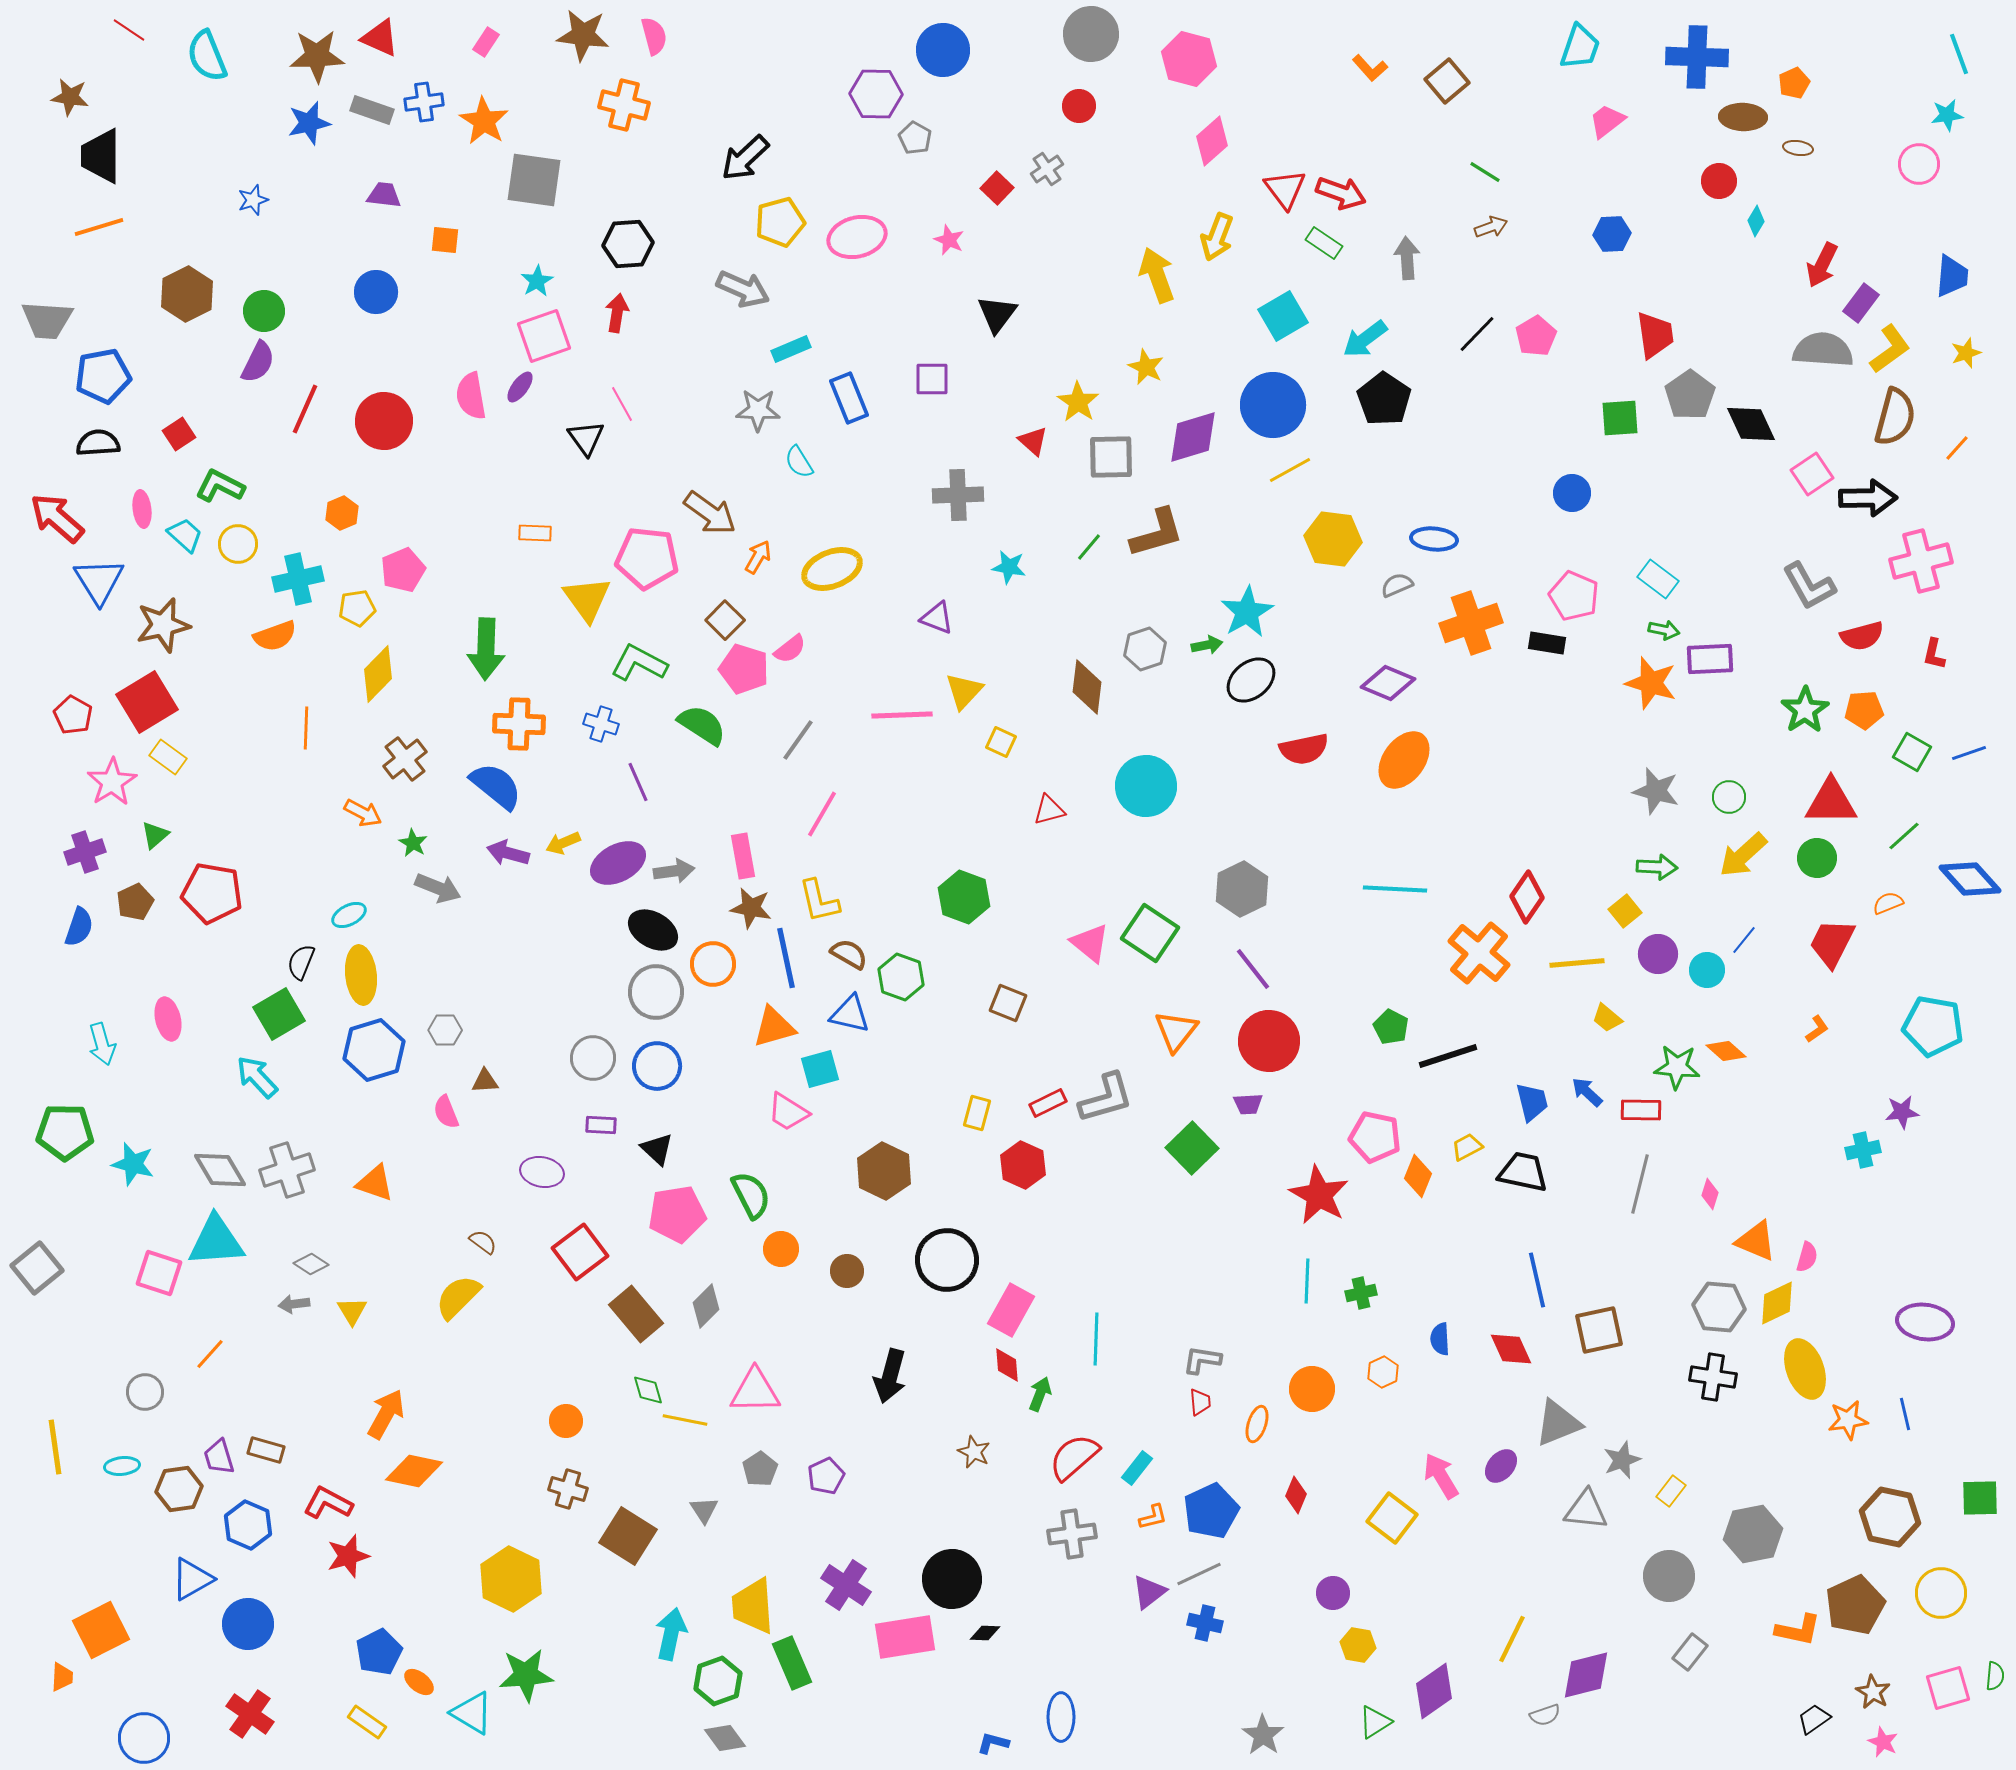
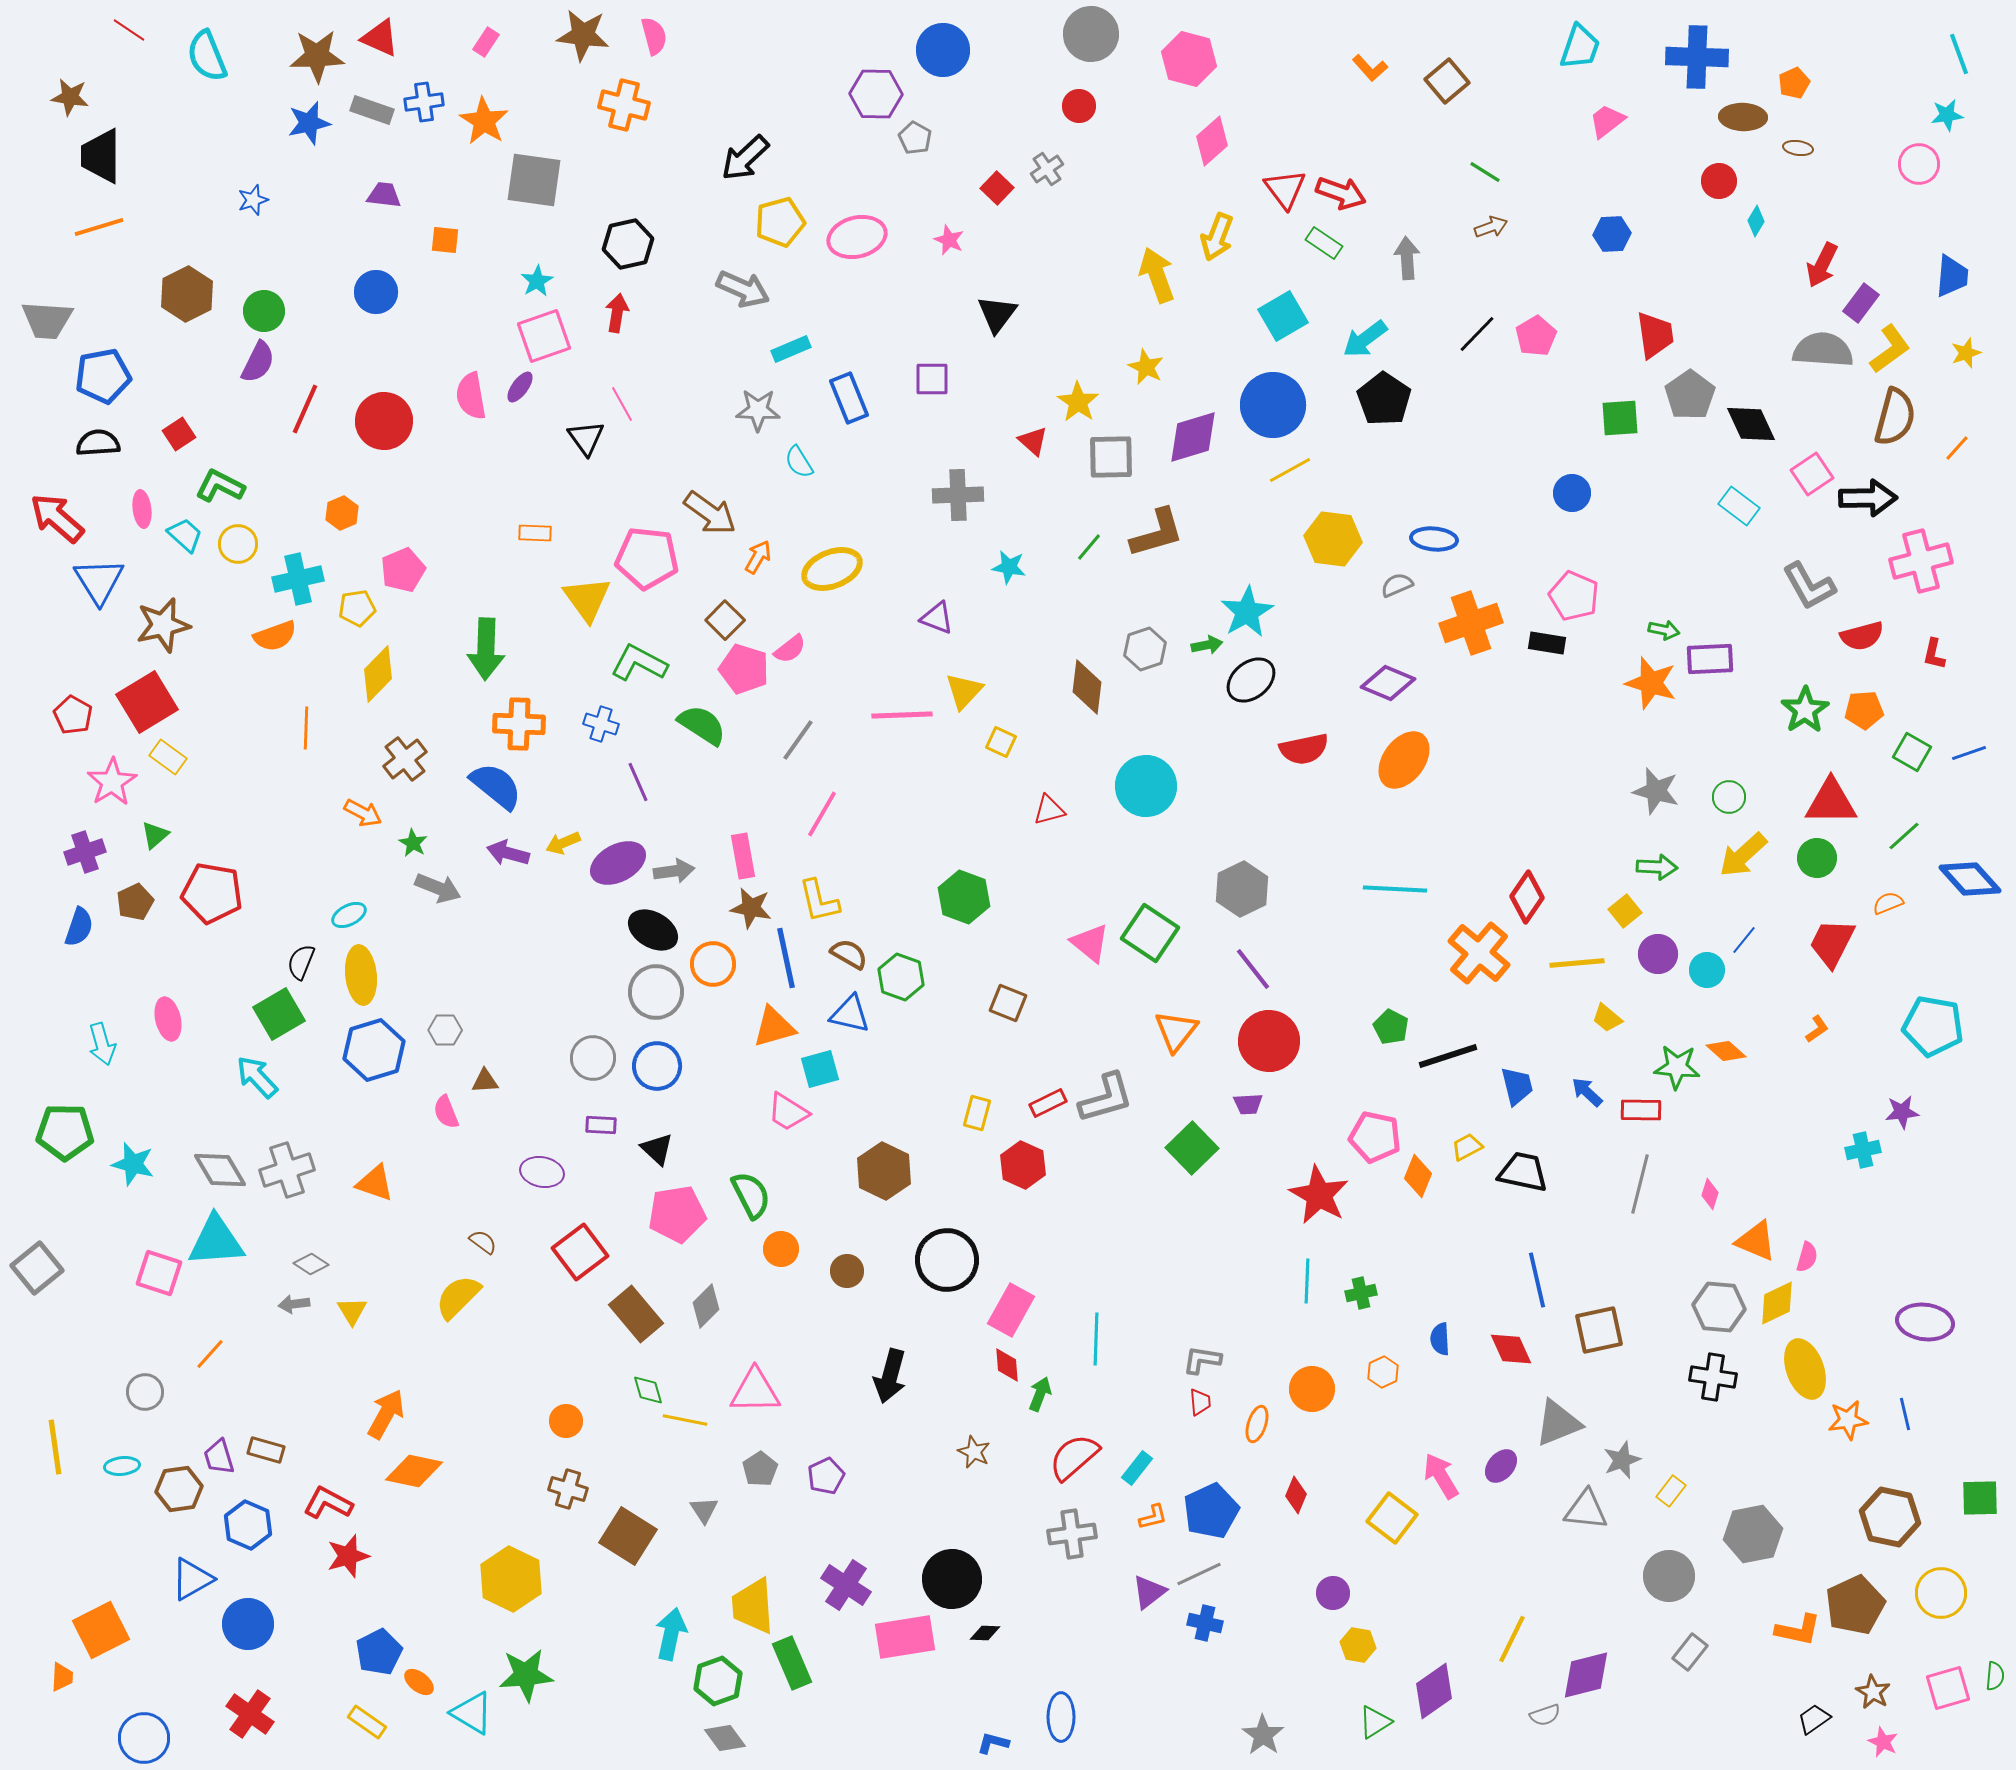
black hexagon at (628, 244): rotated 9 degrees counterclockwise
cyan rectangle at (1658, 579): moved 81 px right, 73 px up
blue trapezoid at (1532, 1102): moved 15 px left, 16 px up
